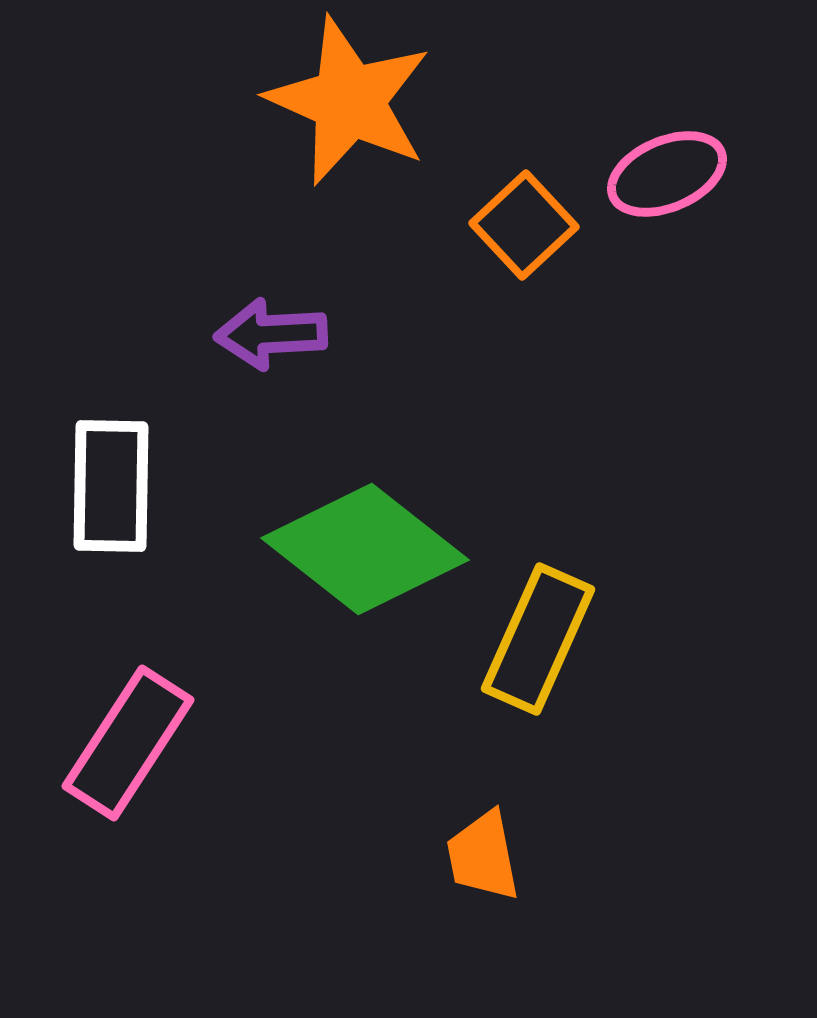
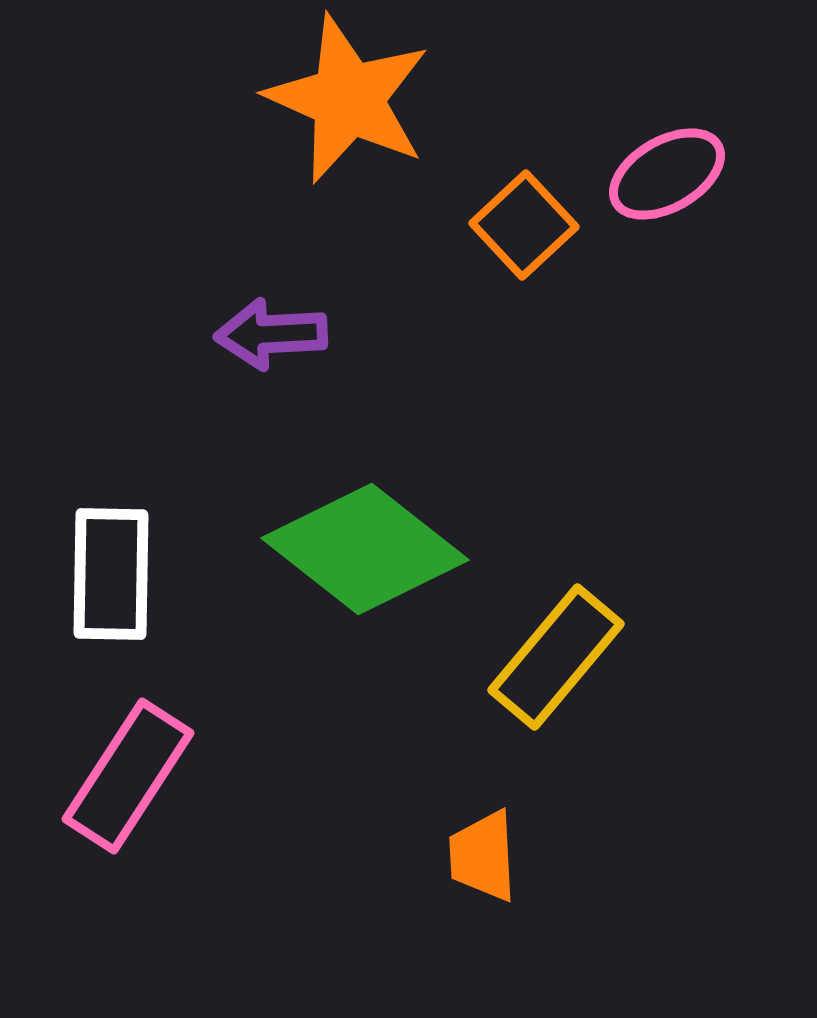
orange star: moved 1 px left, 2 px up
pink ellipse: rotated 7 degrees counterclockwise
white rectangle: moved 88 px down
yellow rectangle: moved 18 px right, 18 px down; rotated 16 degrees clockwise
pink rectangle: moved 33 px down
orange trapezoid: rotated 8 degrees clockwise
